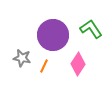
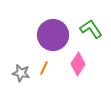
gray star: moved 1 px left, 15 px down
orange line: moved 2 px down
